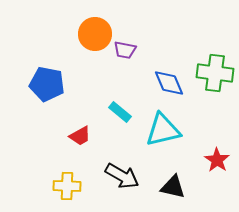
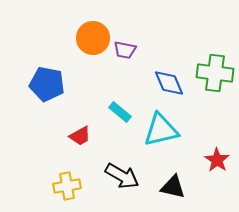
orange circle: moved 2 px left, 4 px down
cyan triangle: moved 2 px left
yellow cross: rotated 12 degrees counterclockwise
